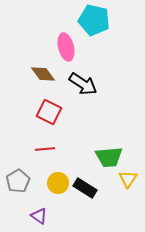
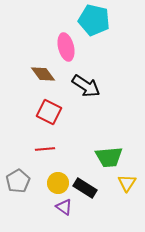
black arrow: moved 3 px right, 2 px down
yellow triangle: moved 1 px left, 4 px down
purple triangle: moved 25 px right, 9 px up
